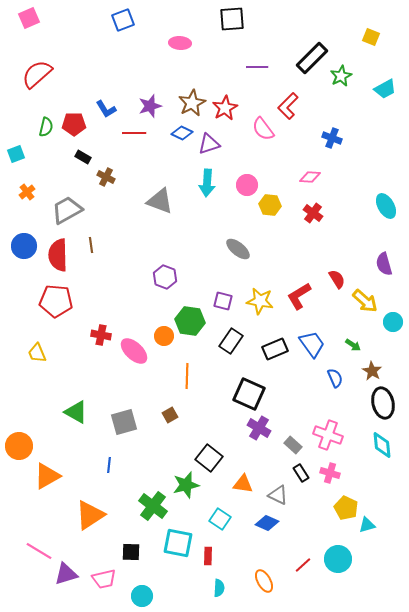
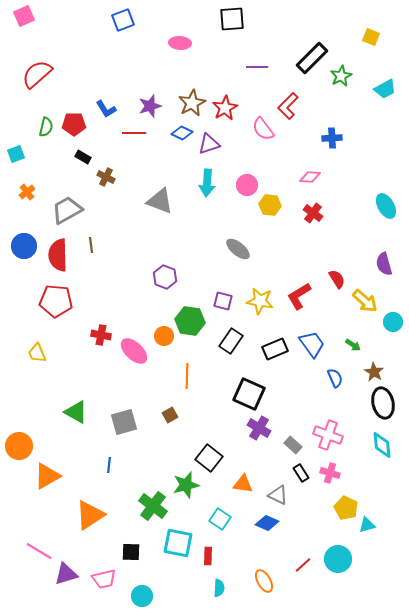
pink square at (29, 18): moved 5 px left, 2 px up
blue cross at (332, 138): rotated 24 degrees counterclockwise
brown star at (372, 371): moved 2 px right, 1 px down
